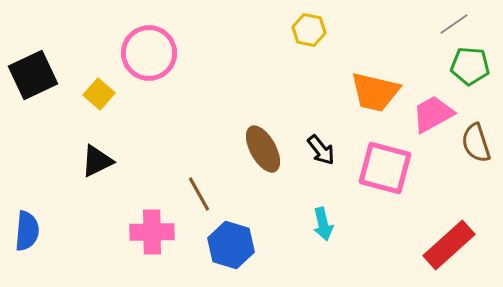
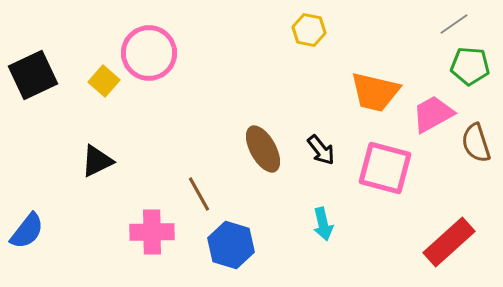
yellow square: moved 5 px right, 13 px up
blue semicircle: rotated 33 degrees clockwise
red rectangle: moved 3 px up
